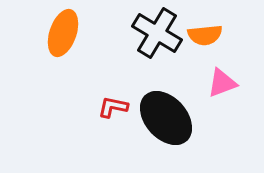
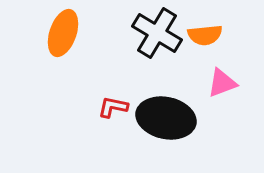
black ellipse: rotated 36 degrees counterclockwise
